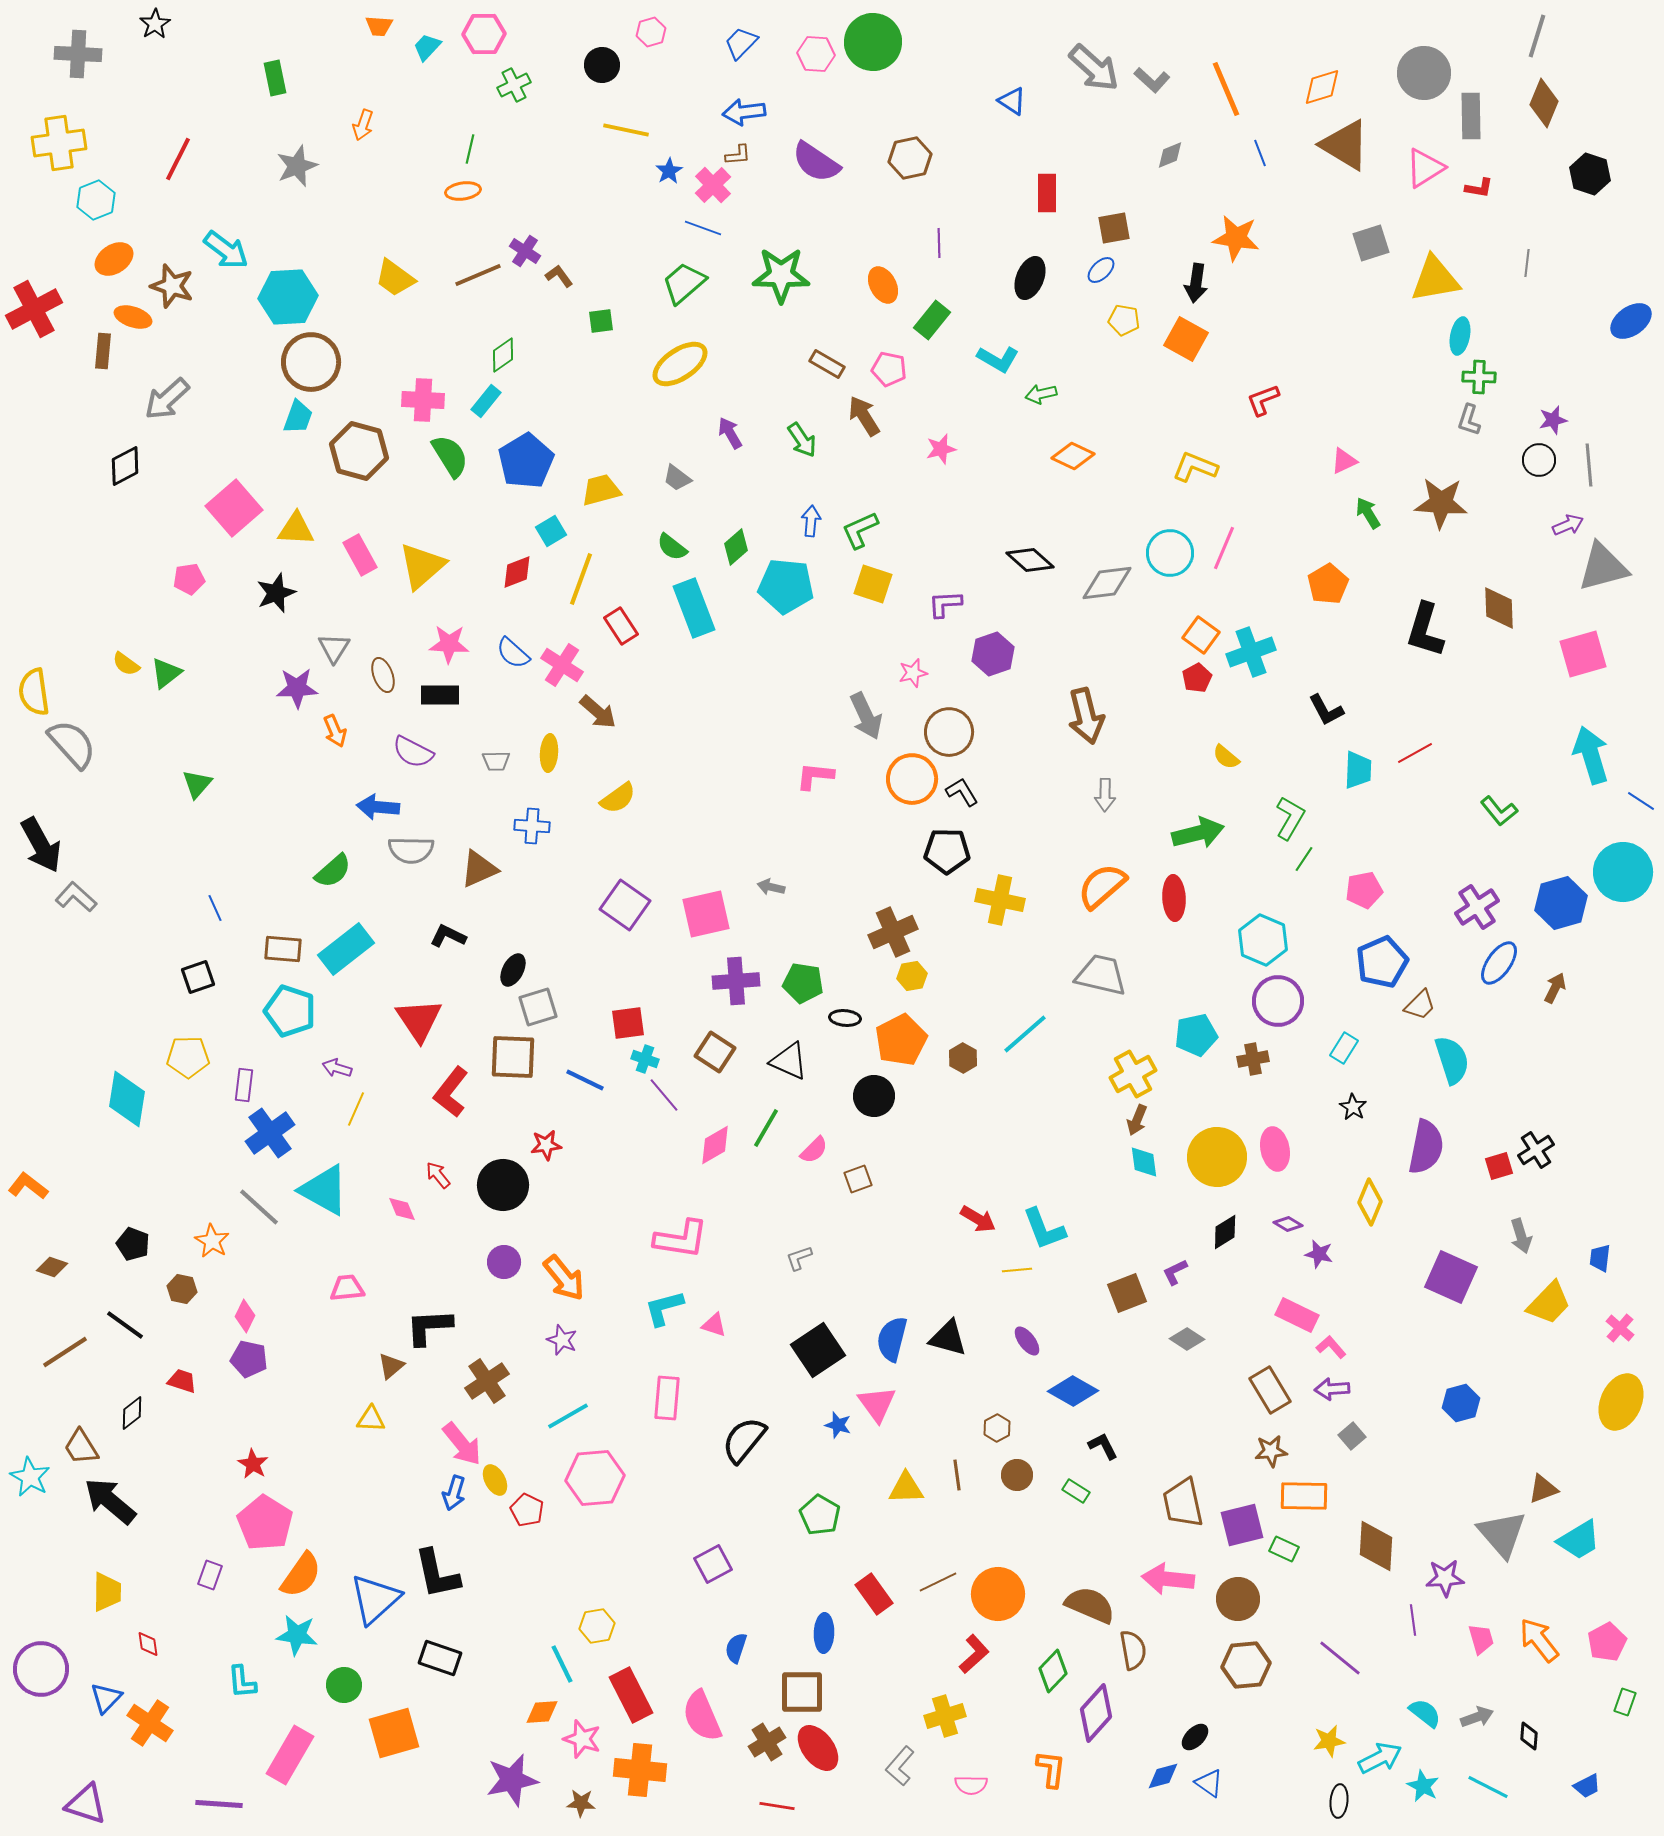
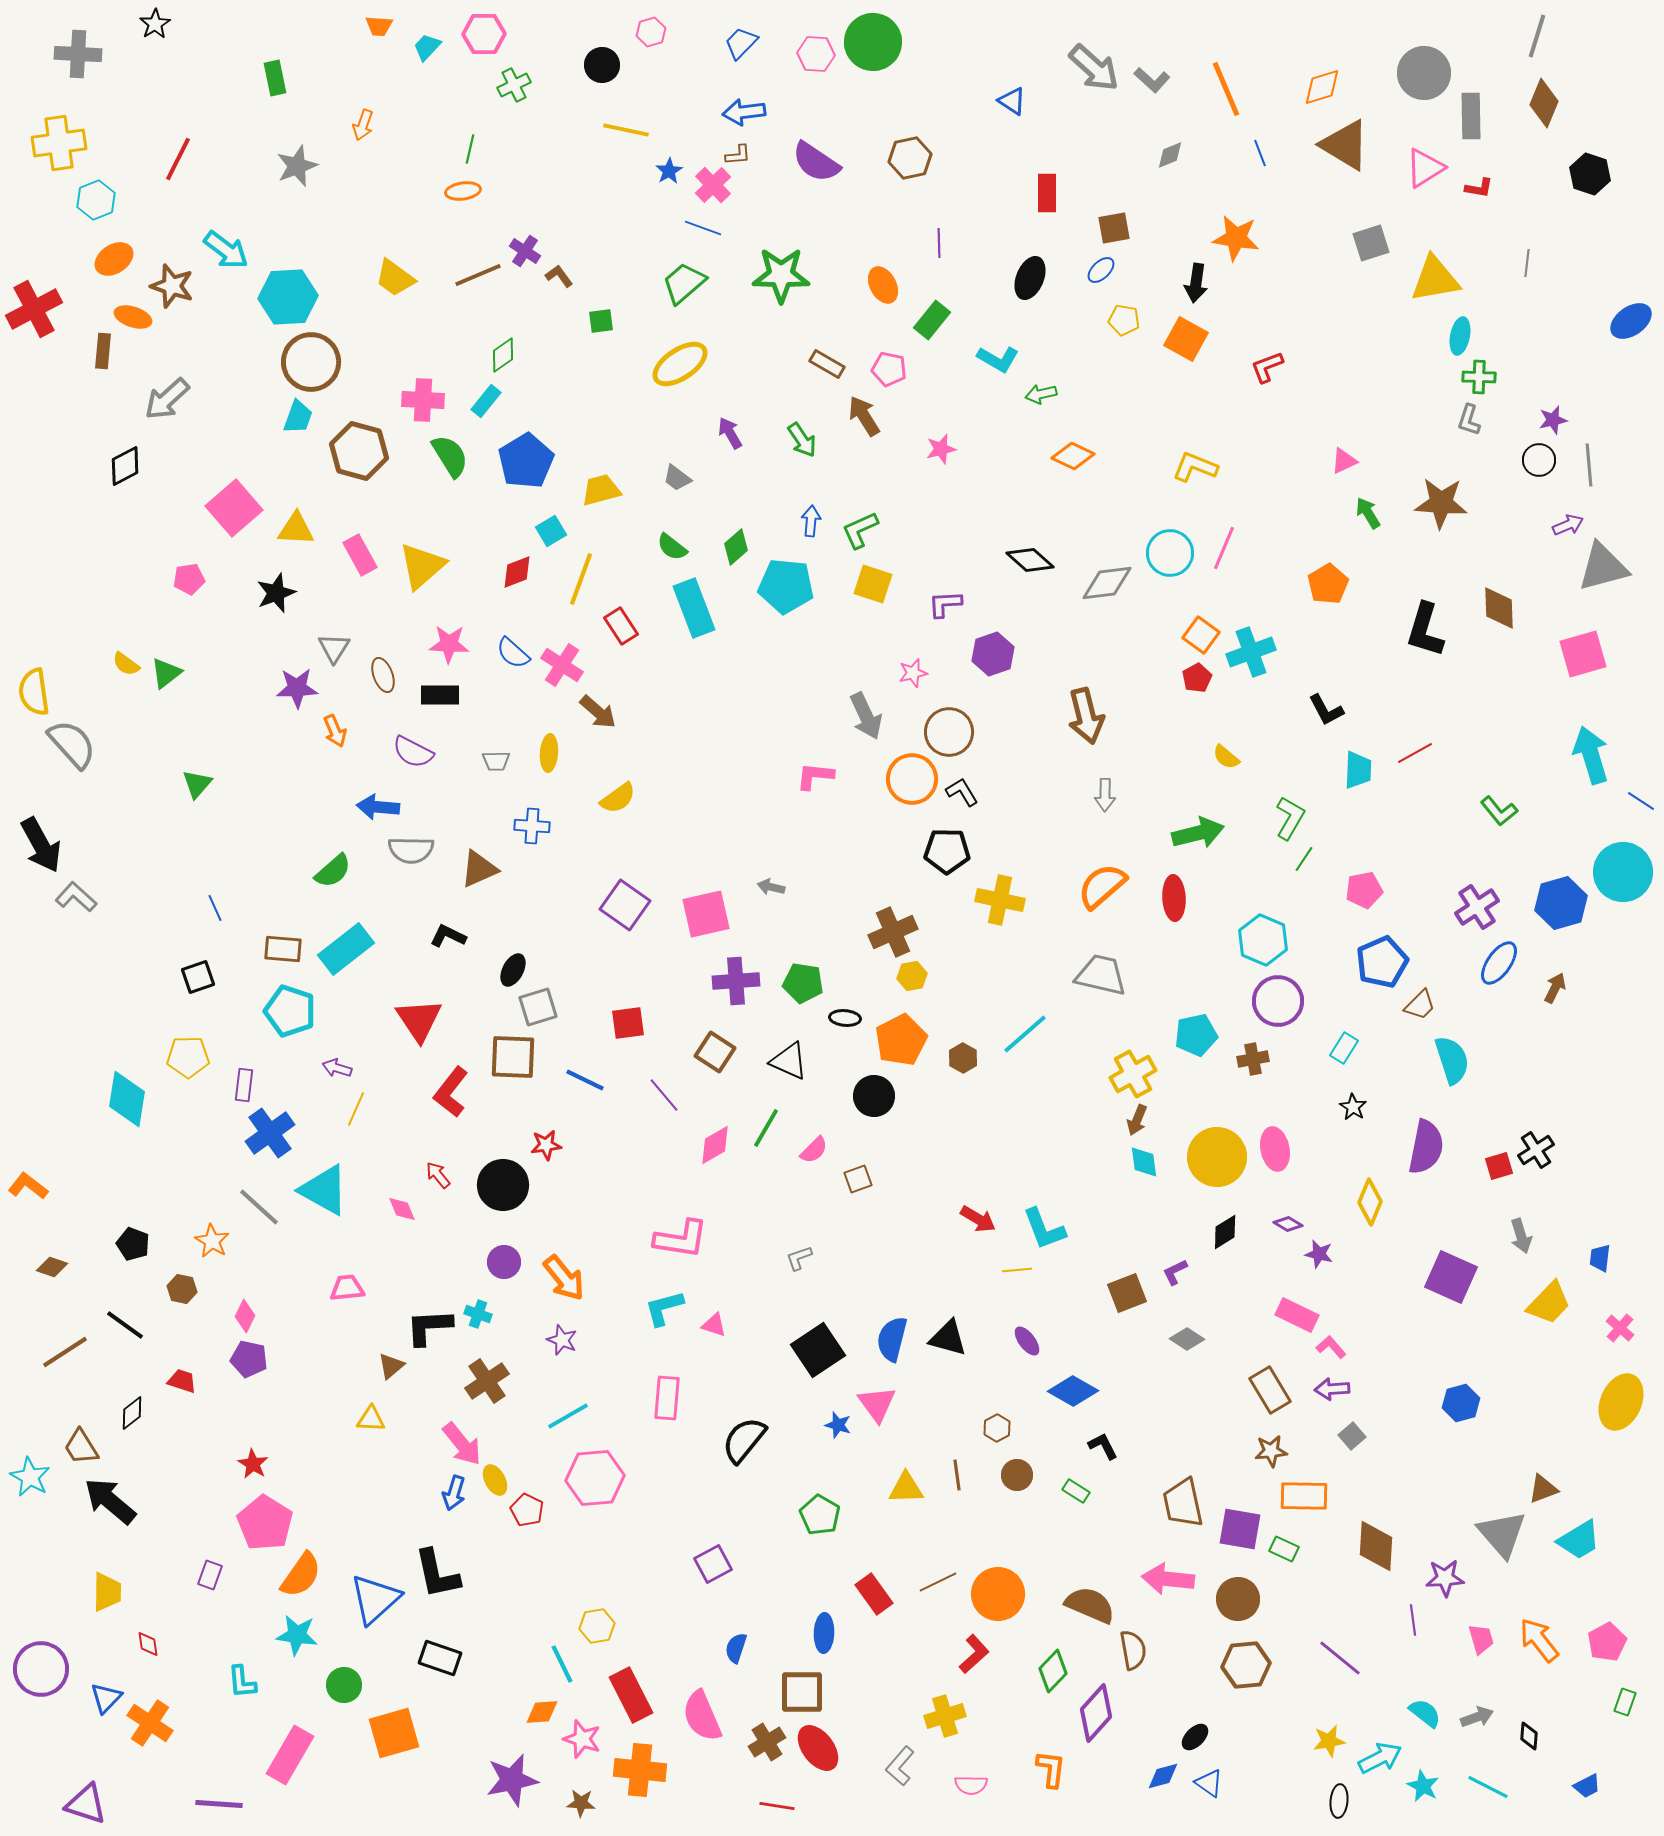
red L-shape at (1263, 400): moved 4 px right, 33 px up
cyan cross at (645, 1059): moved 167 px left, 255 px down
purple square at (1242, 1525): moved 2 px left, 4 px down; rotated 24 degrees clockwise
